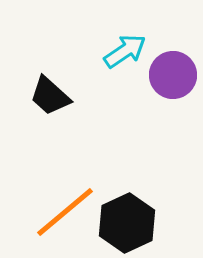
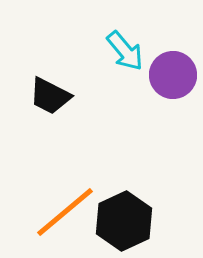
cyan arrow: rotated 84 degrees clockwise
black trapezoid: rotated 15 degrees counterclockwise
black hexagon: moved 3 px left, 2 px up
